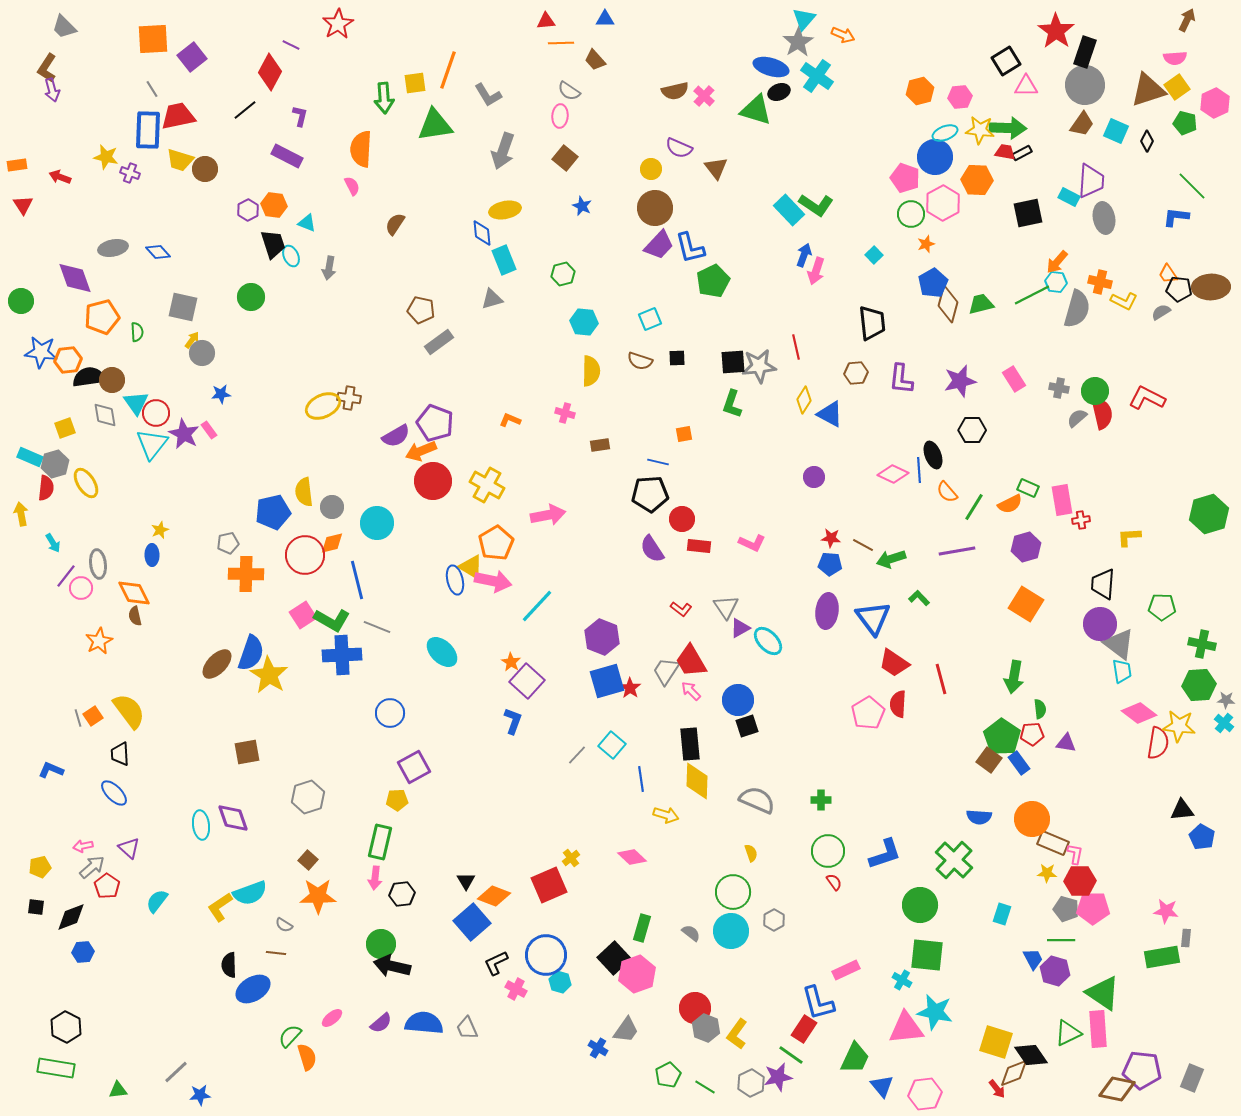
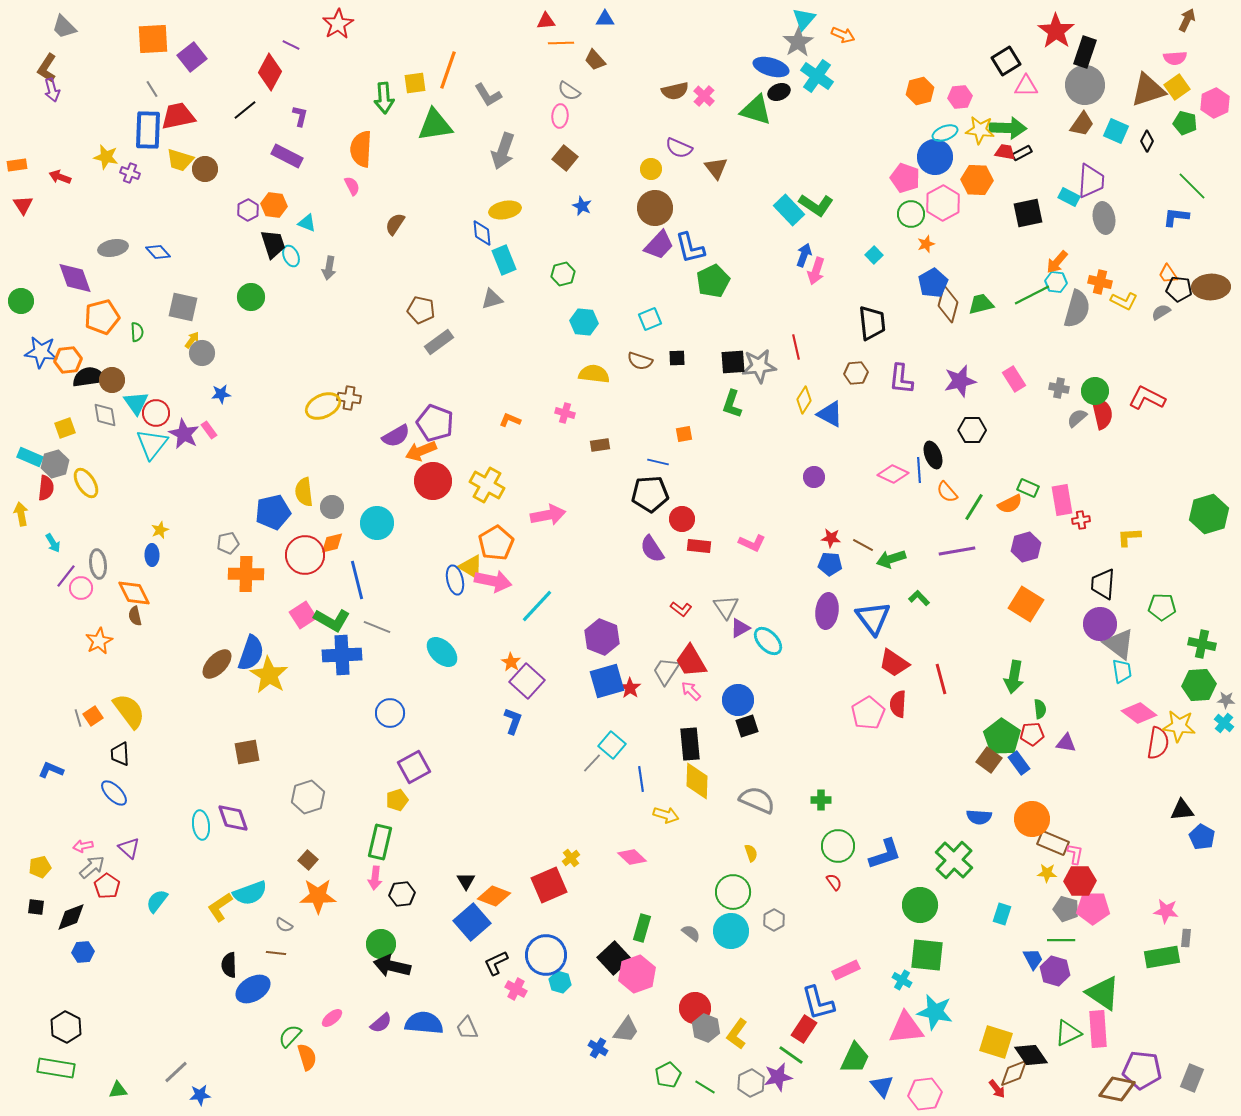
yellow semicircle at (591, 371): moved 3 px right, 3 px down; rotated 84 degrees counterclockwise
gray line at (577, 755): moved 15 px right, 8 px down
yellow pentagon at (397, 800): rotated 15 degrees counterclockwise
green circle at (828, 851): moved 10 px right, 5 px up
